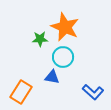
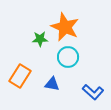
cyan circle: moved 5 px right
blue triangle: moved 7 px down
orange rectangle: moved 1 px left, 16 px up
